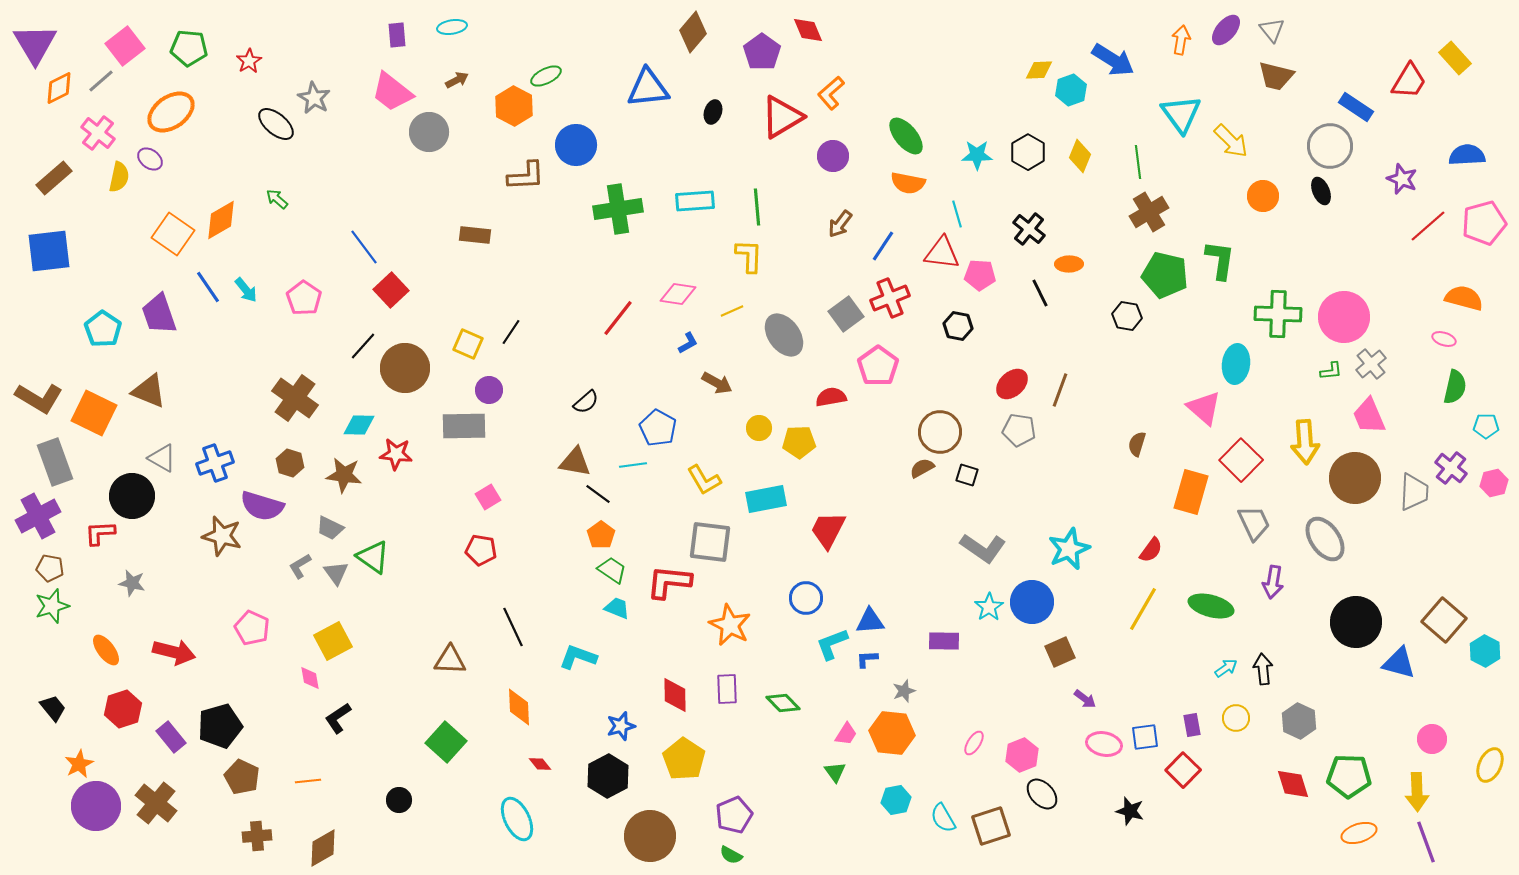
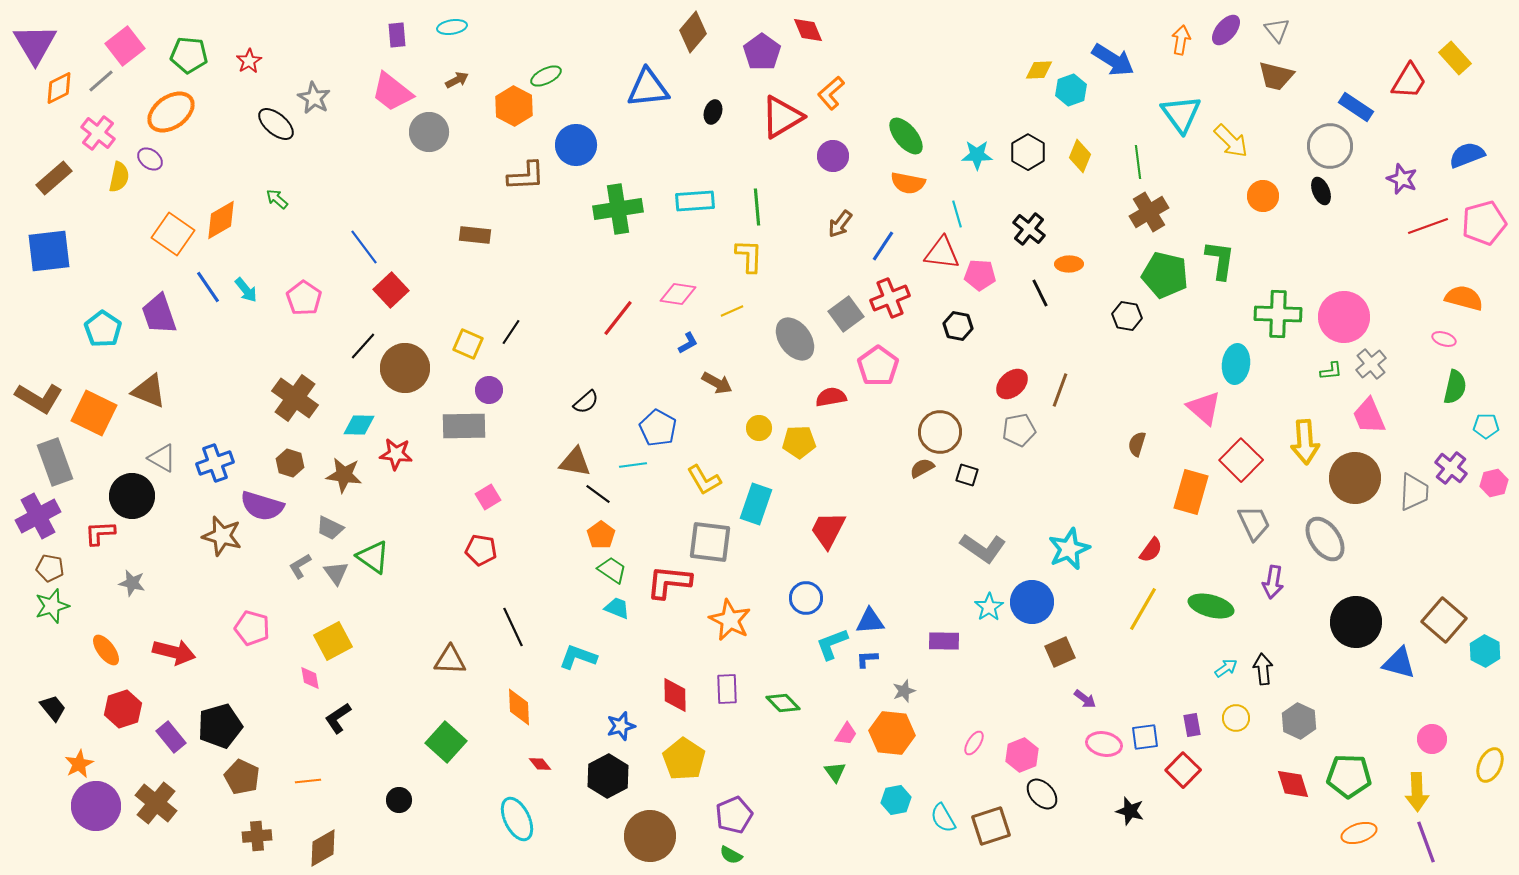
gray triangle at (1272, 30): moved 5 px right
green pentagon at (189, 48): moved 7 px down
blue semicircle at (1467, 155): rotated 18 degrees counterclockwise
red line at (1428, 226): rotated 21 degrees clockwise
gray ellipse at (784, 335): moved 11 px right, 4 px down
gray pentagon at (1019, 430): rotated 20 degrees counterclockwise
cyan rectangle at (766, 499): moved 10 px left, 5 px down; rotated 60 degrees counterclockwise
orange star at (730, 625): moved 5 px up
pink pentagon at (252, 628): rotated 8 degrees counterclockwise
